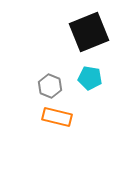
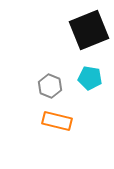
black square: moved 2 px up
orange rectangle: moved 4 px down
